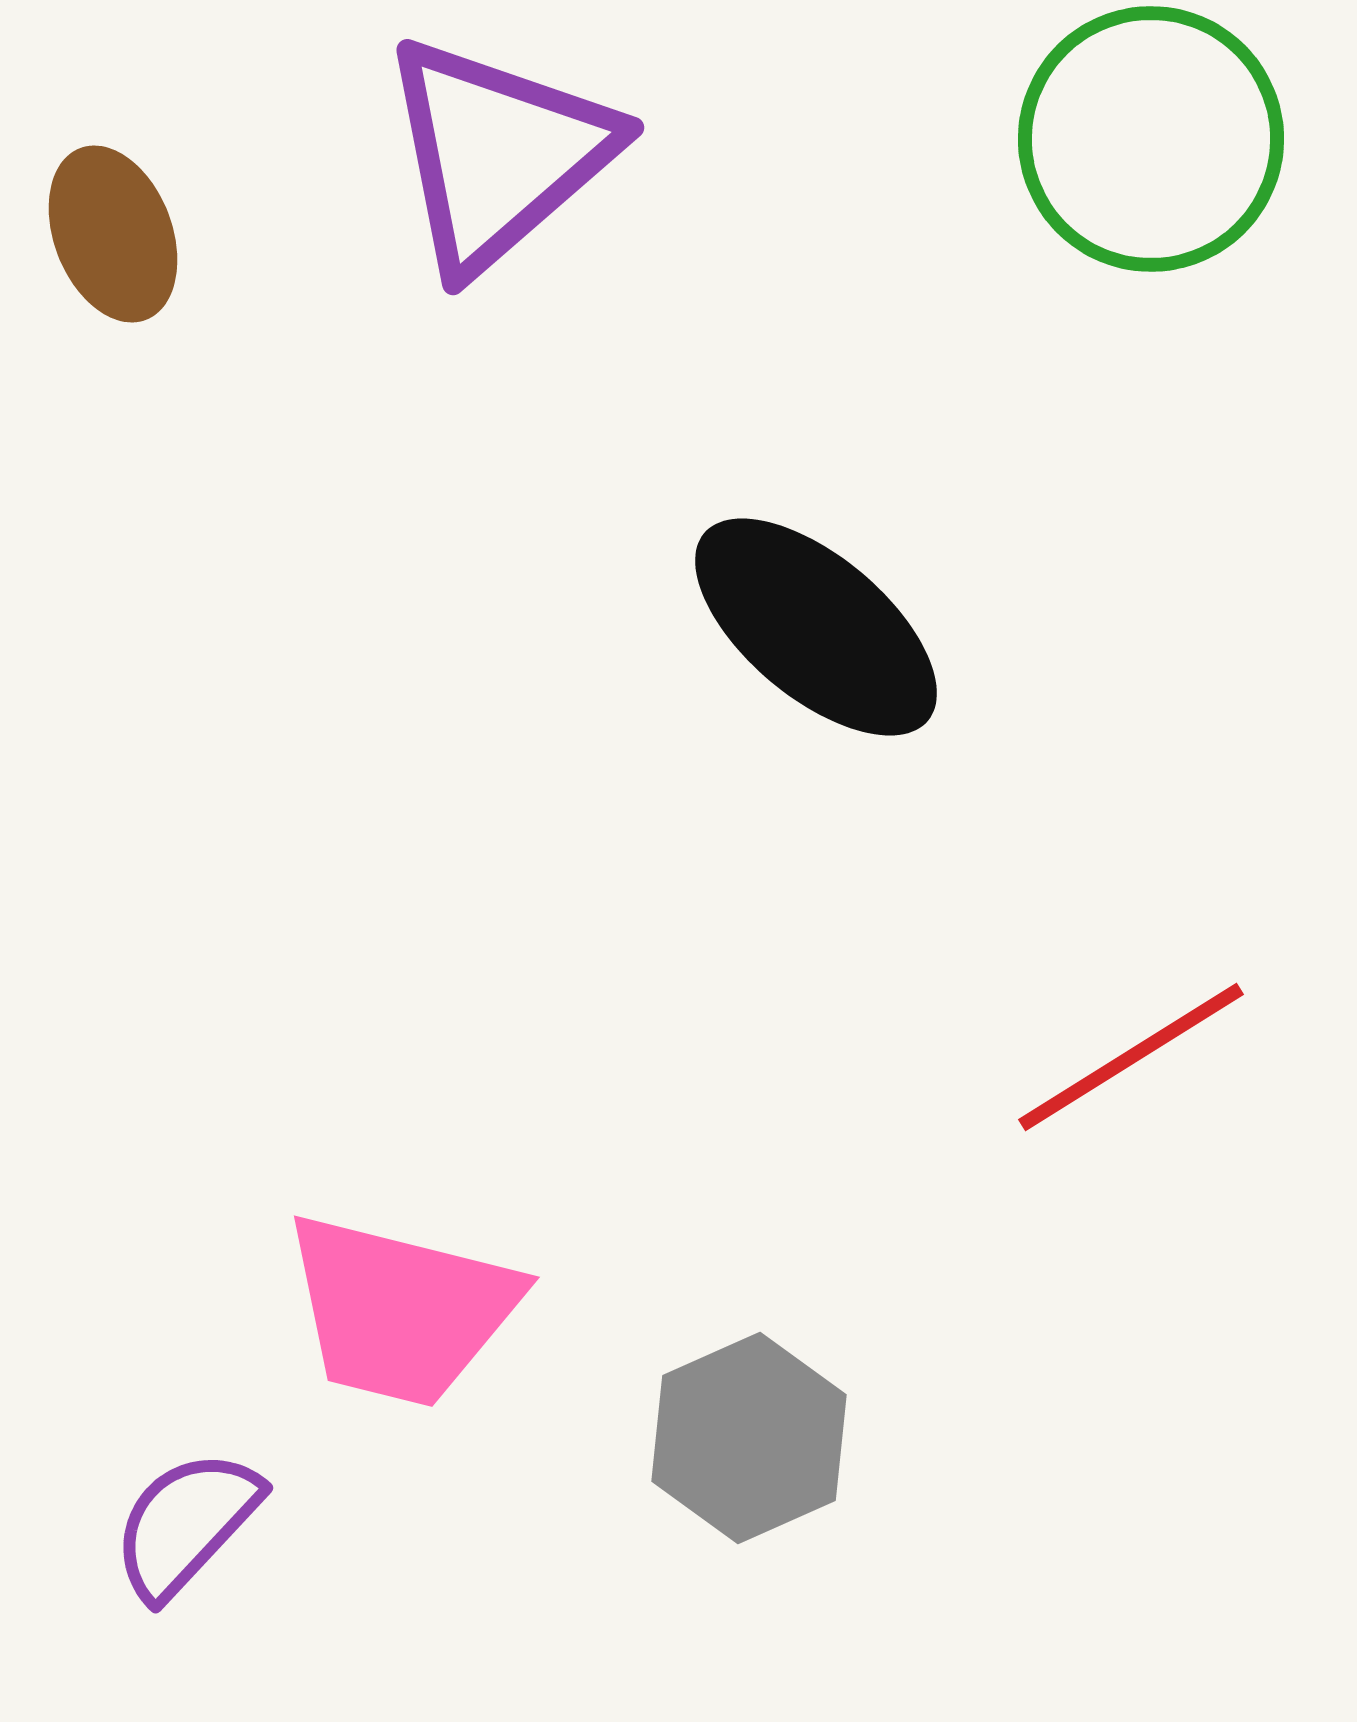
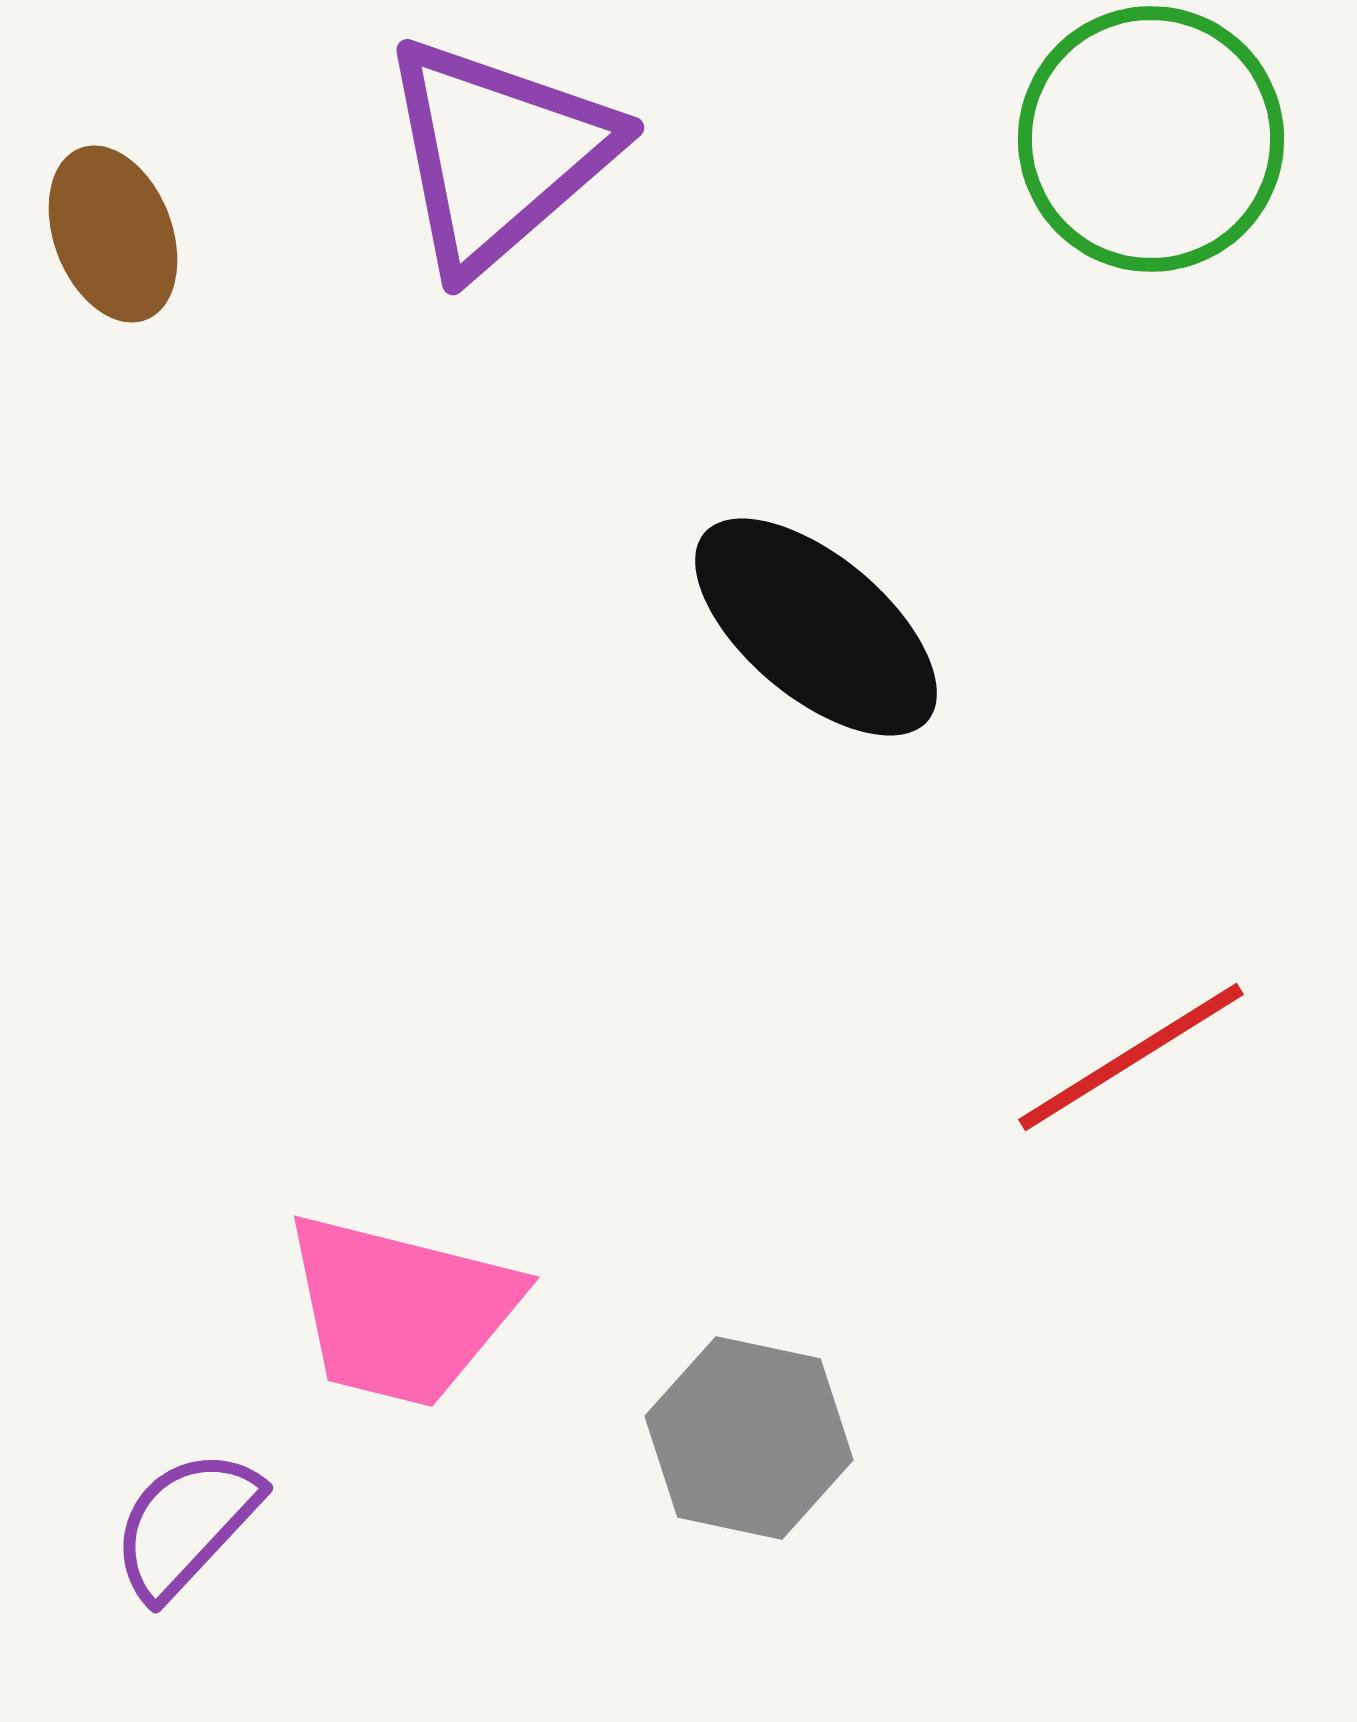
gray hexagon: rotated 24 degrees counterclockwise
